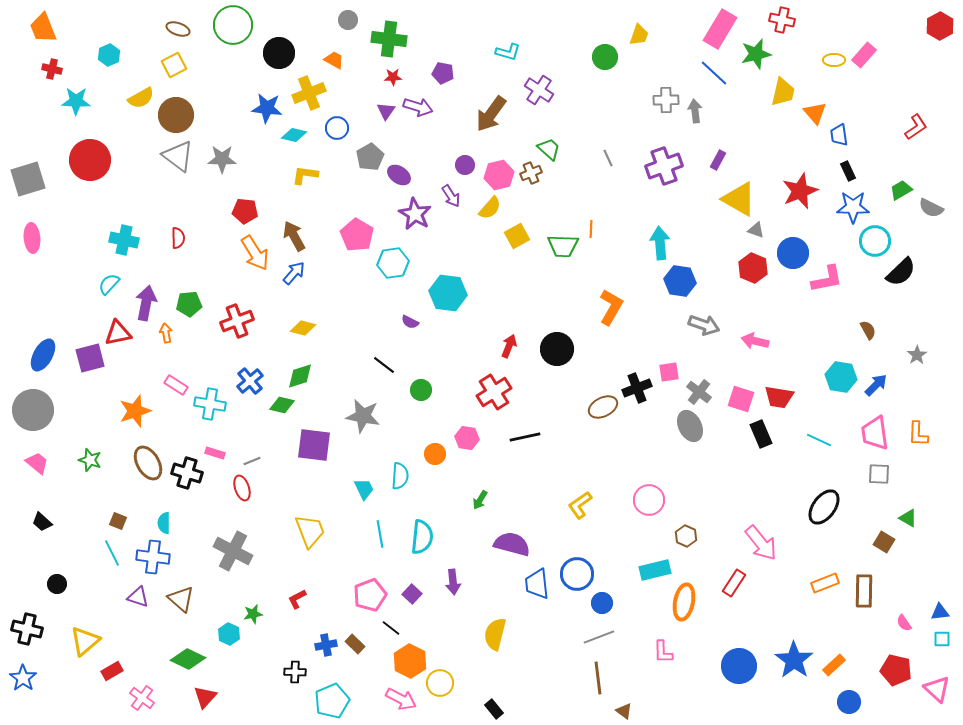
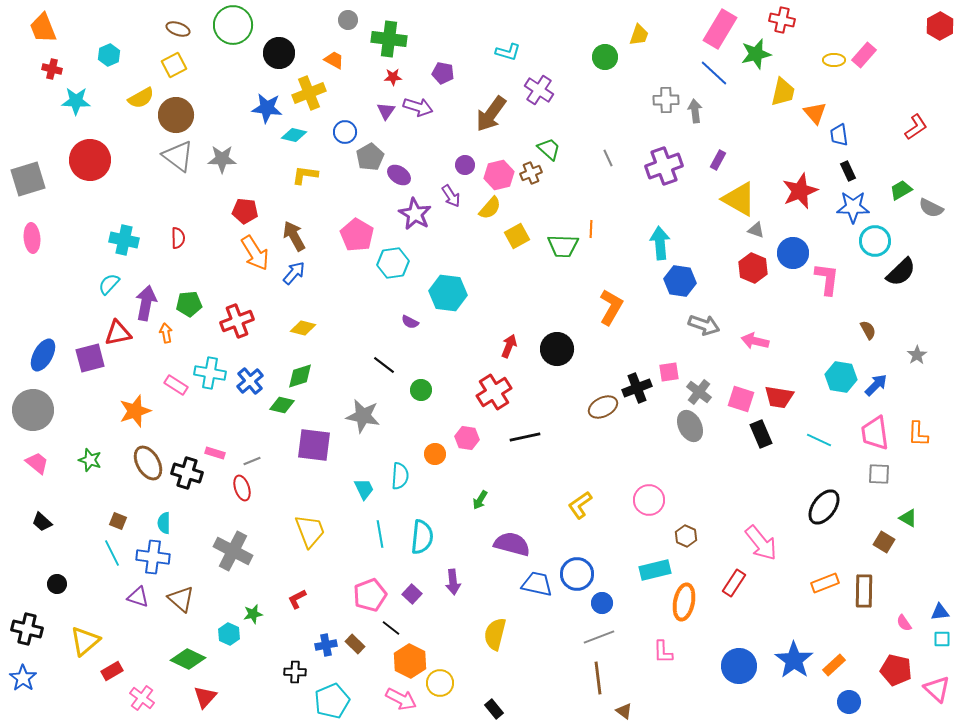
blue circle at (337, 128): moved 8 px right, 4 px down
pink L-shape at (827, 279): rotated 72 degrees counterclockwise
cyan cross at (210, 404): moved 31 px up
blue trapezoid at (537, 584): rotated 108 degrees clockwise
